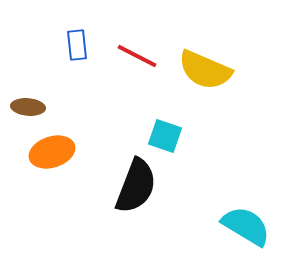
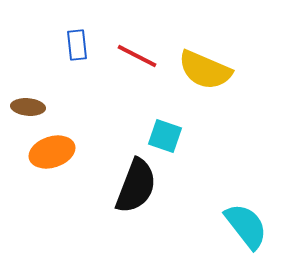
cyan semicircle: rotated 21 degrees clockwise
